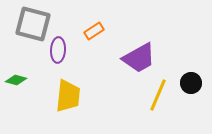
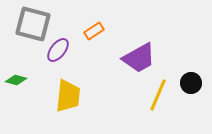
purple ellipse: rotated 35 degrees clockwise
